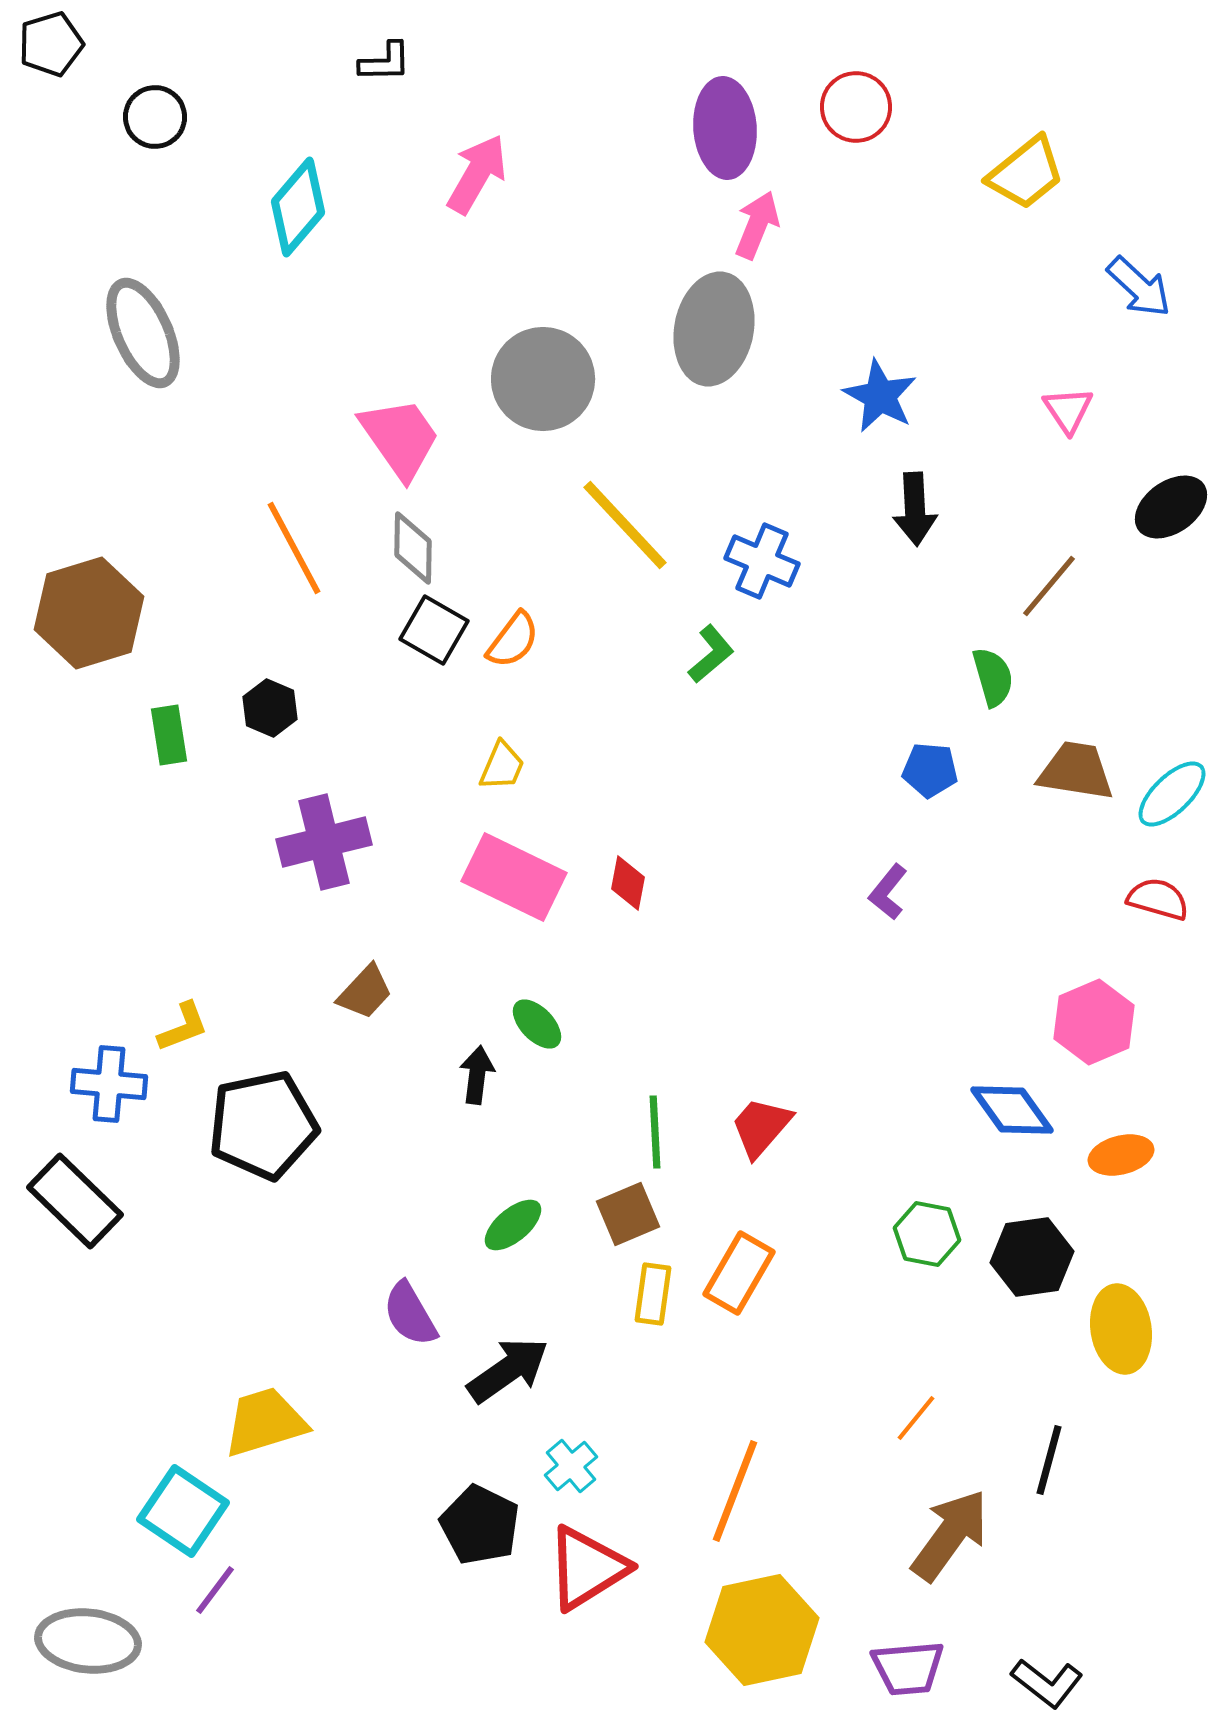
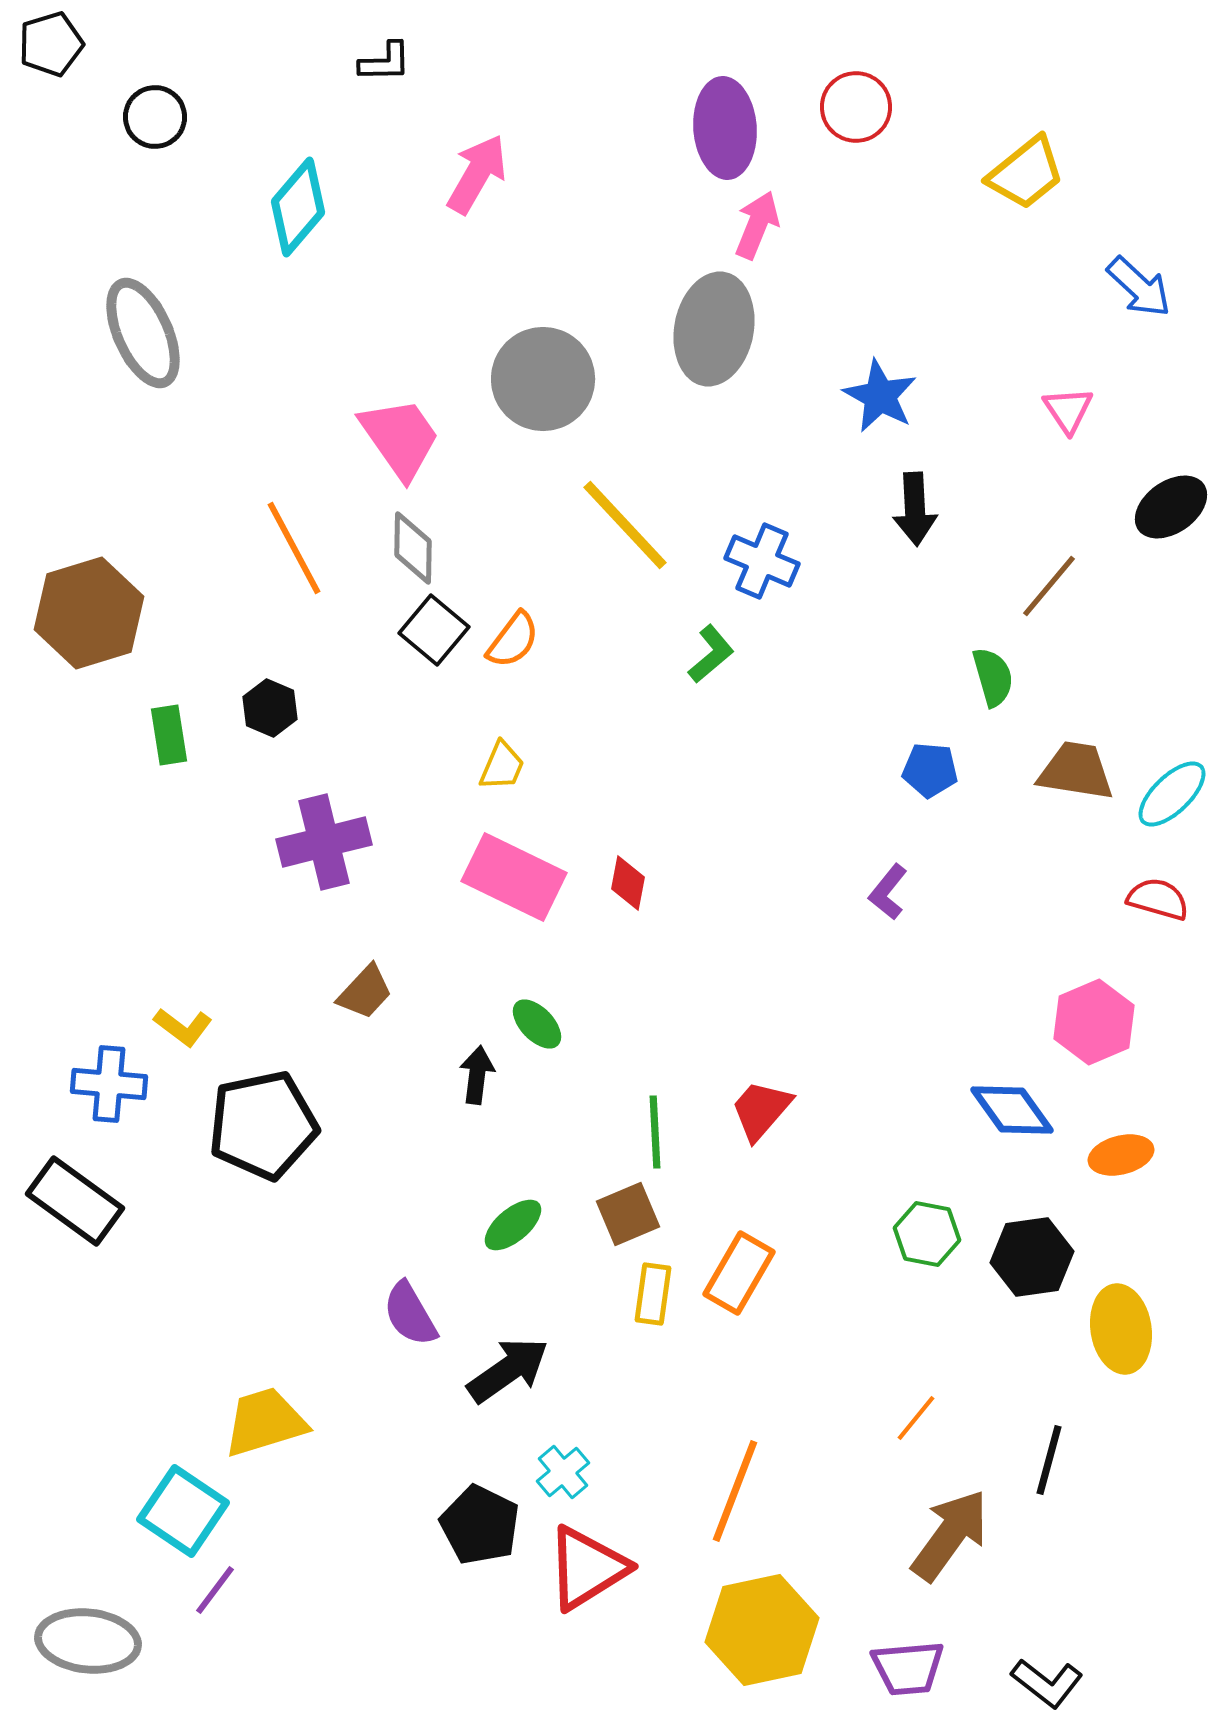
black square at (434, 630): rotated 10 degrees clockwise
yellow L-shape at (183, 1027): rotated 58 degrees clockwise
red trapezoid at (761, 1127): moved 17 px up
black rectangle at (75, 1201): rotated 8 degrees counterclockwise
cyan cross at (571, 1466): moved 8 px left, 6 px down
